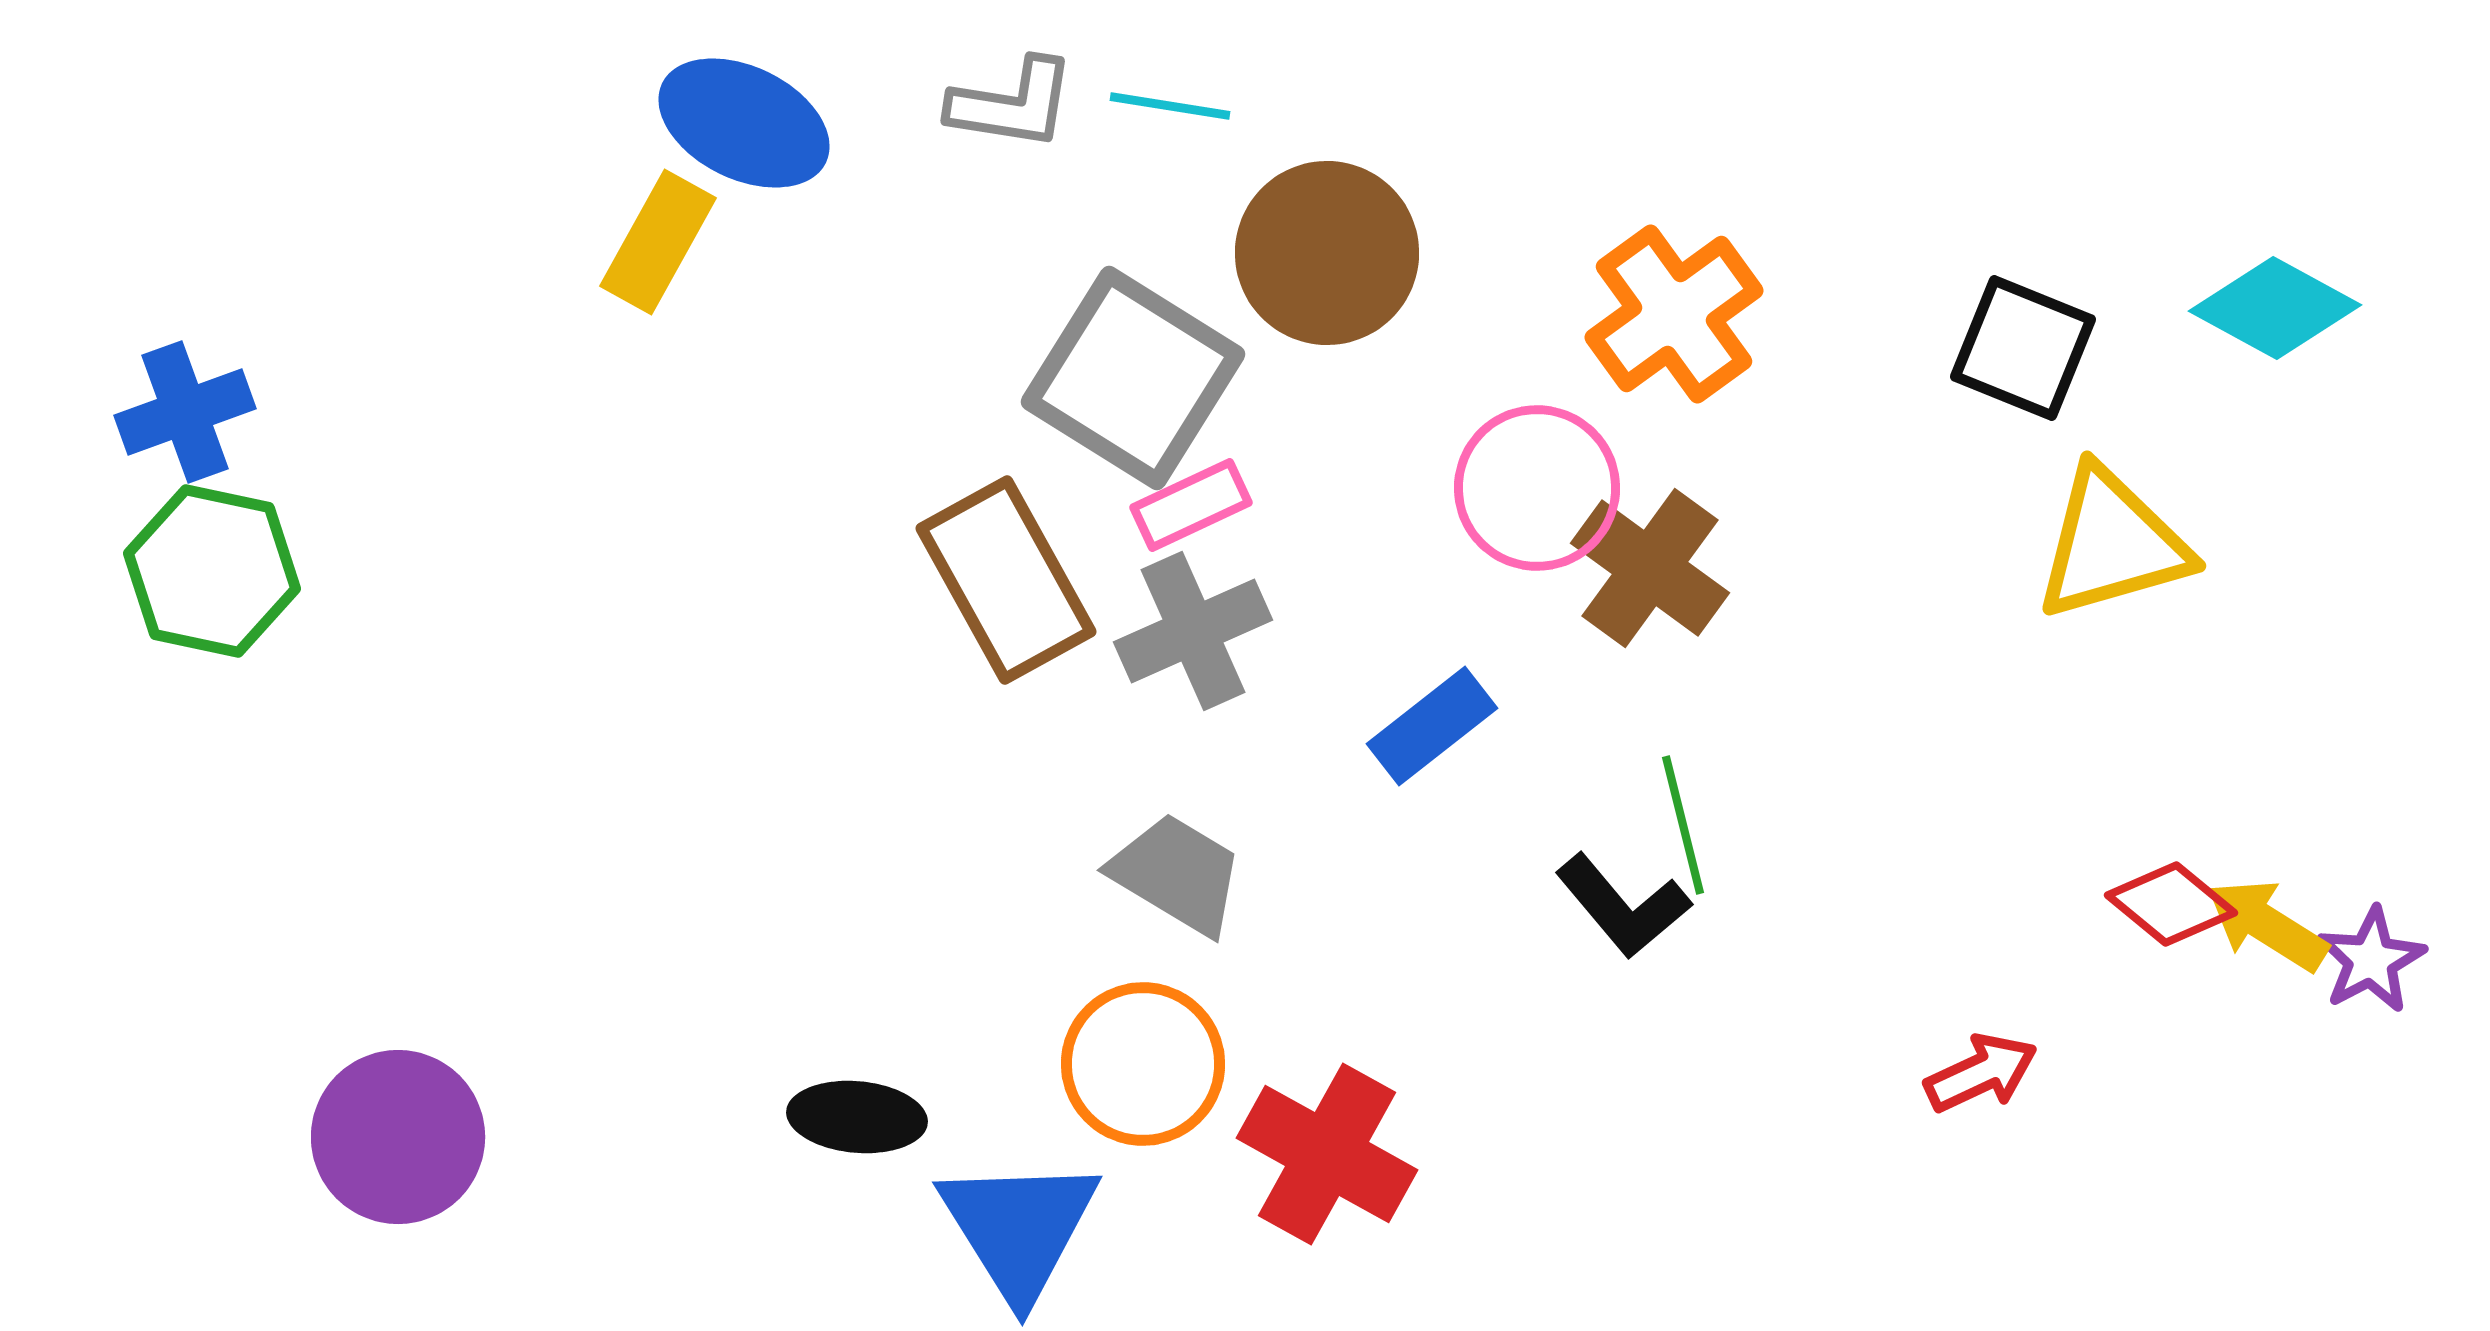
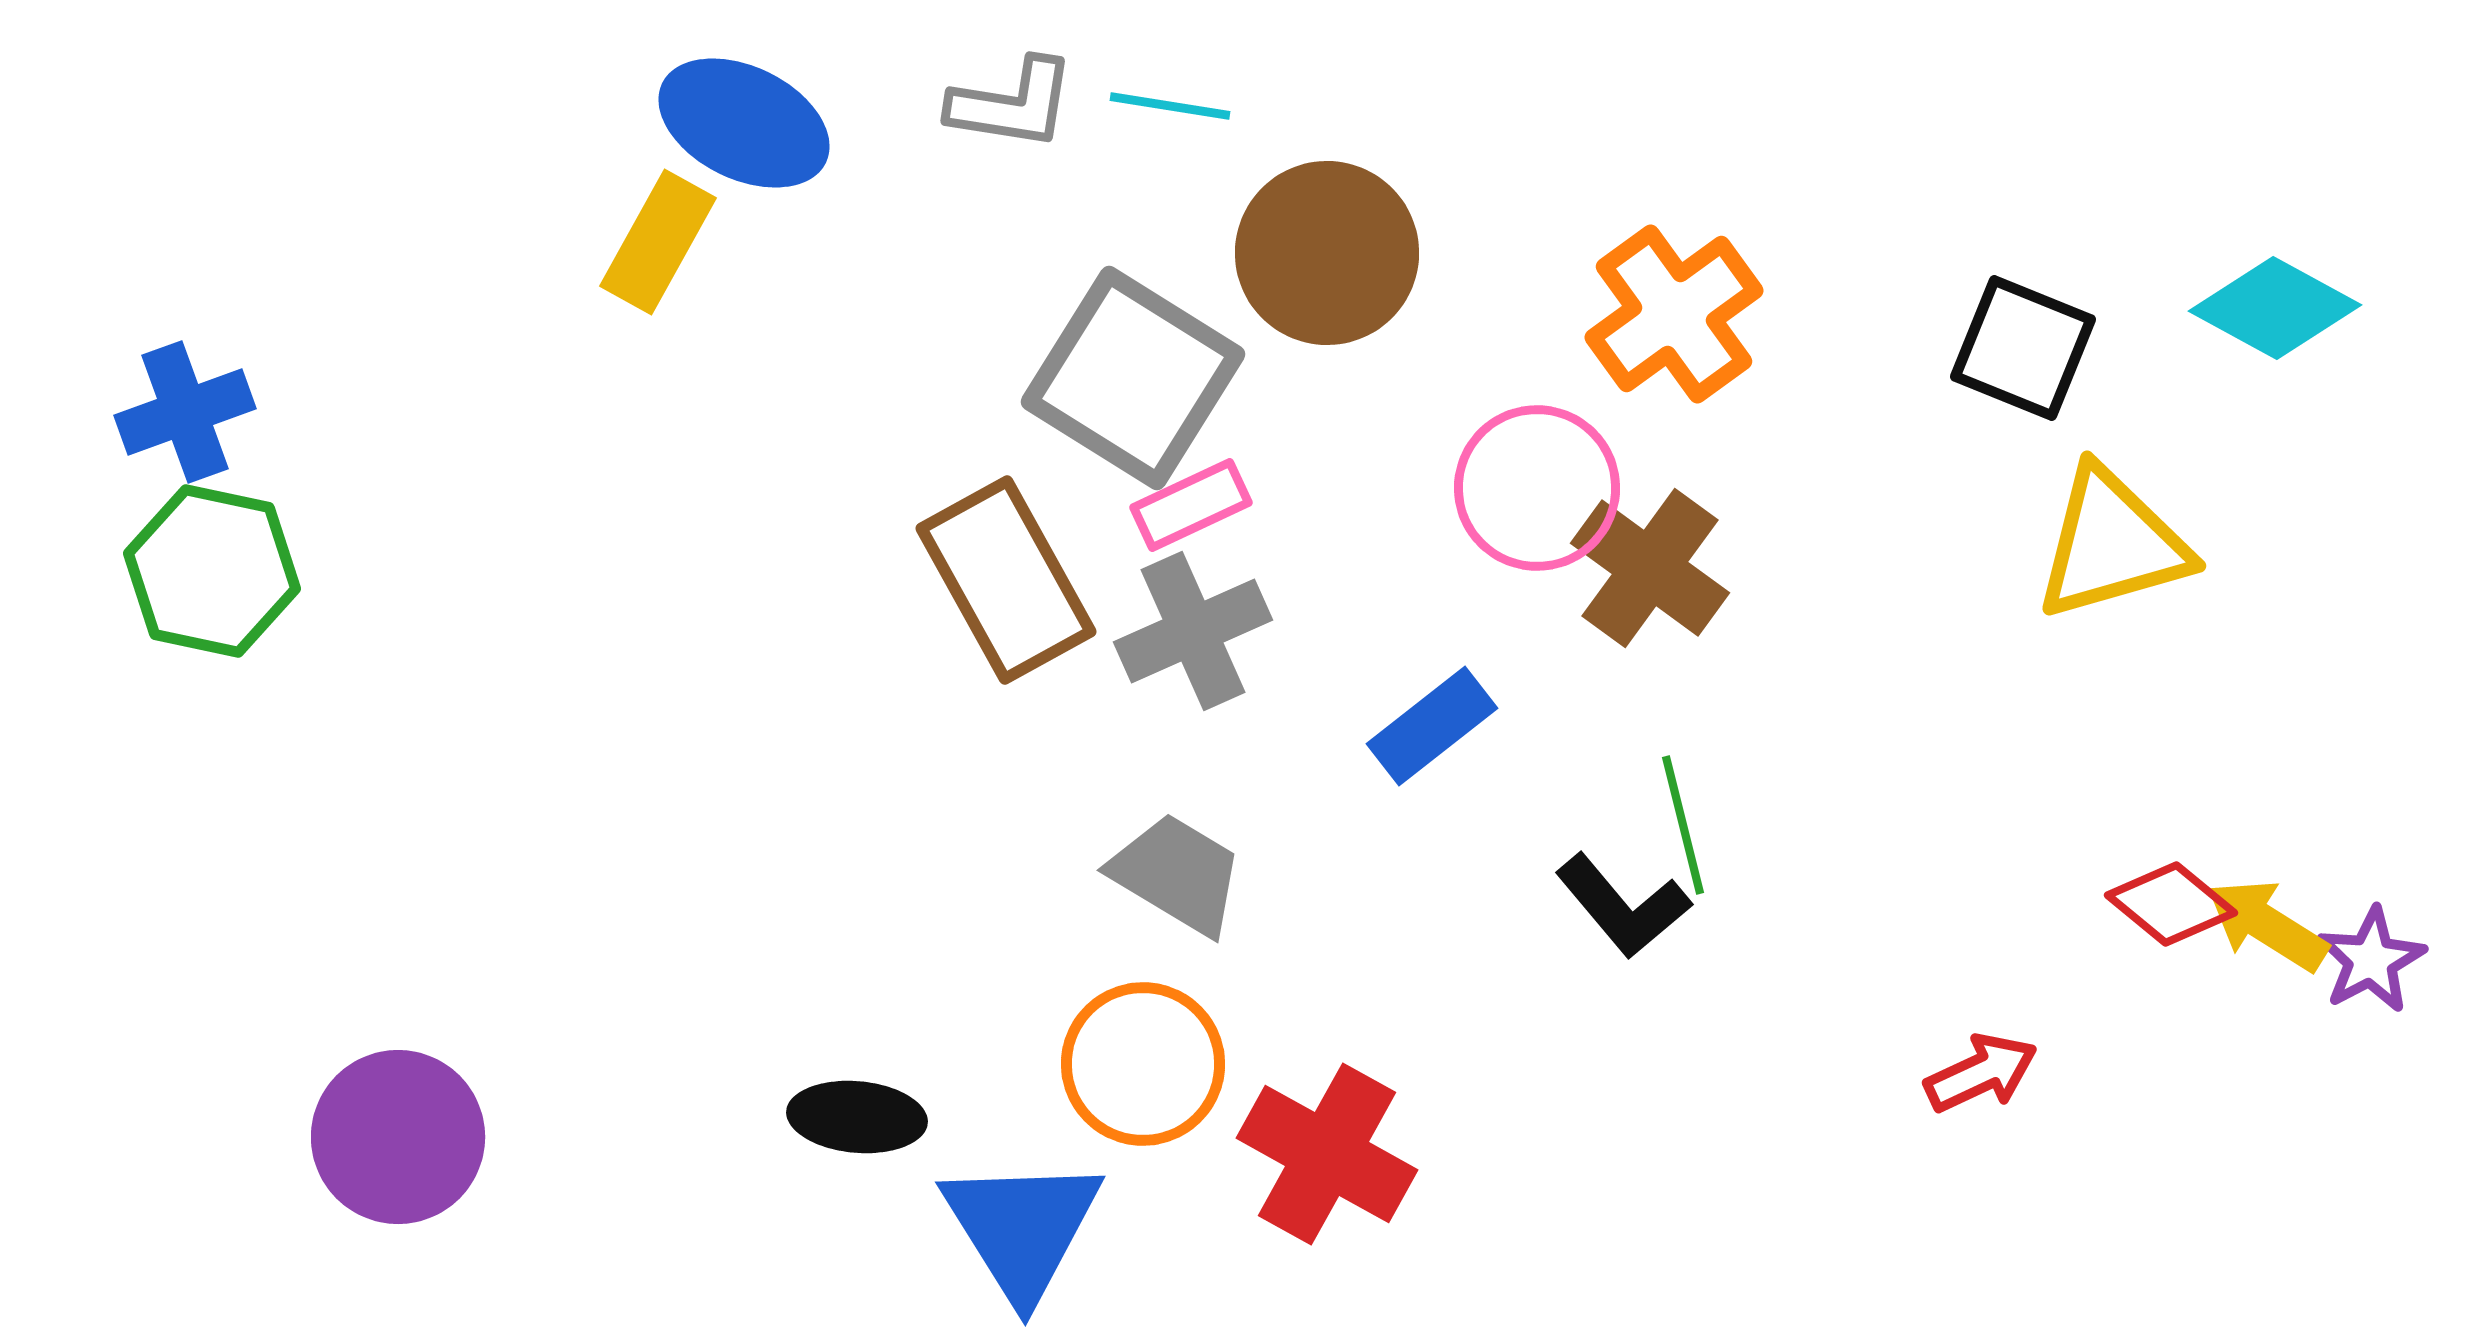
blue triangle: moved 3 px right
